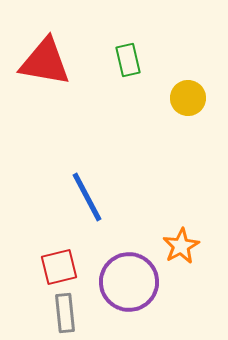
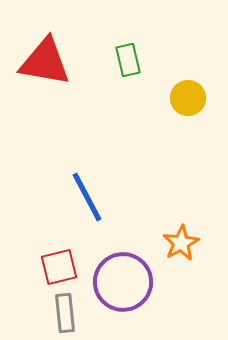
orange star: moved 3 px up
purple circle: moved 6 px left
